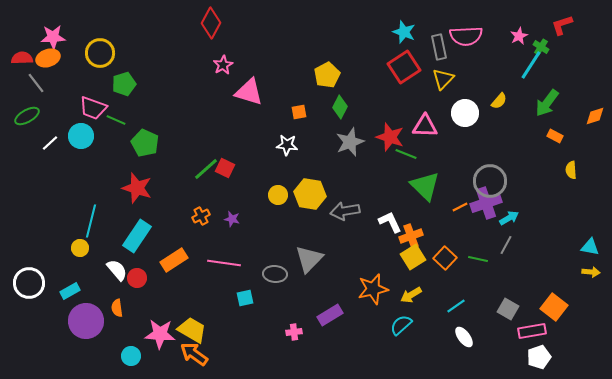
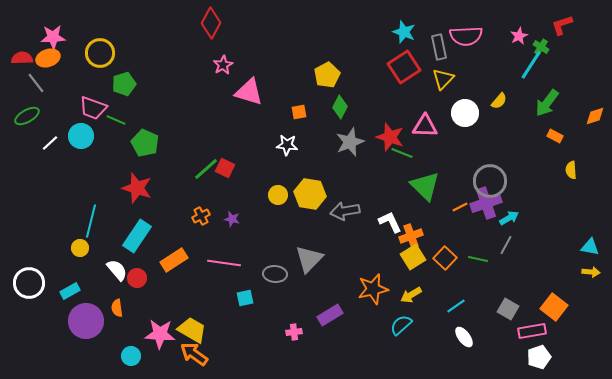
green line at (406, 154): moved 4 px left, 1 px up
